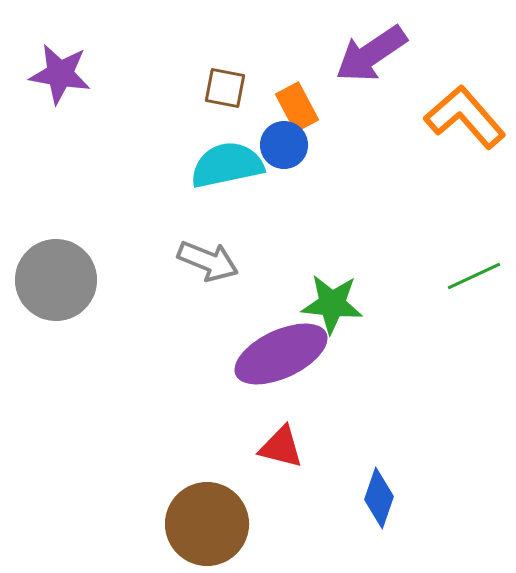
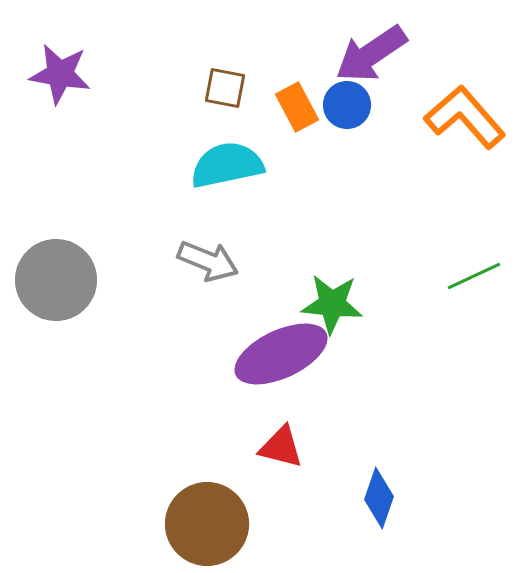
blue circle: moved 63 px right, 40 px up
